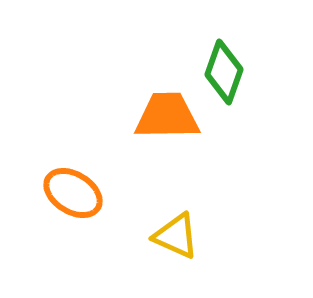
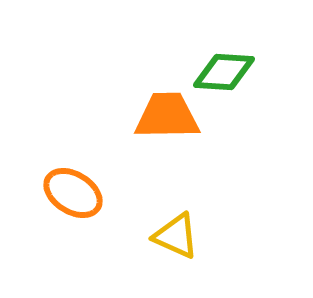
green diamond: rotated 74 degrees clockwise
